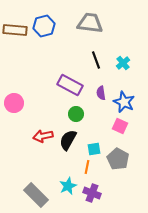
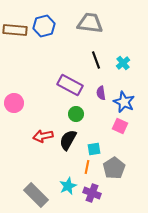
gray pentagon: moved 4 px left, 9 px down; rotated 10 degrees clockwise
